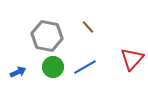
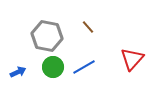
blue line: moved 1 px left
